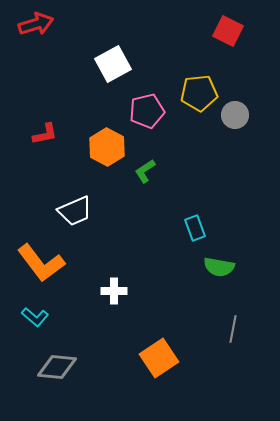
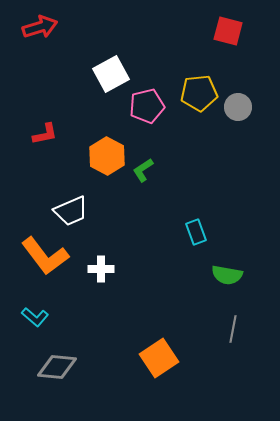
red arrow: moved 4 px right, 3 px down
red square: rotated 12 degrees counterclockwise
white square: moved 2 px left, 10 px down
pink pentagon: moved 5 px up
gray circle: moved 3 px right, 8 px up
orange hexagon: moved 9 px down
green L-shape: moved 2 px left, 1 px up
white trapezoid: moved 4 px left
cyan rectangle: moved 1 px right, 4 px down
orange L-shape: moved 4 px right, 7 px up
green semicircle: moved 8 px right, 8 px down
white cross: moved 13 px left, 22 px up
